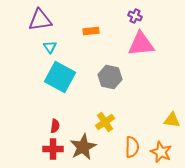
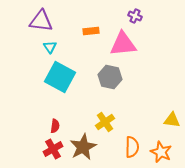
purple triangle: moved 1 px right, 1 px down; rotated 15 degrees clockwise
pink triangle: moved 18 px left
red cross: rotated 30 degrees counterclockwise
